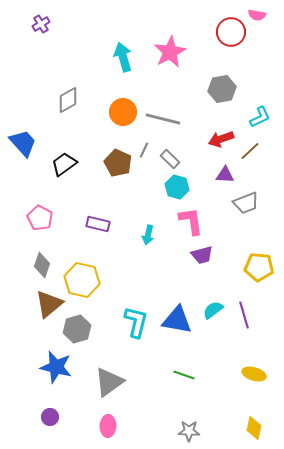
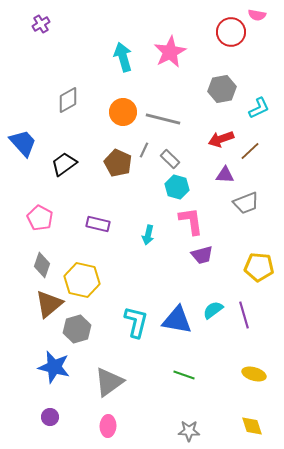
cyan L-shape at (260, 117): moved 1 px left, 9 px up
blue star at (56, 367): moved 2 px left
yellow diamond at (254, 428): moved 2 px left, 2 px up; rotated 30 degrees counterclockwise
